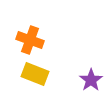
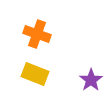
orange cross: moved 7 px right, 6 px up
